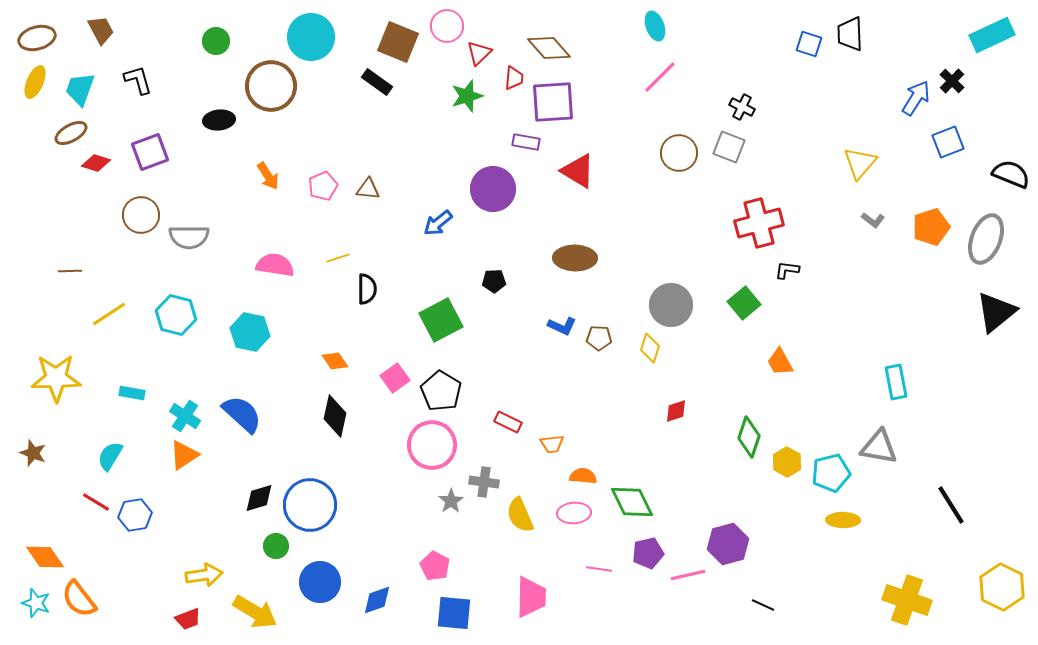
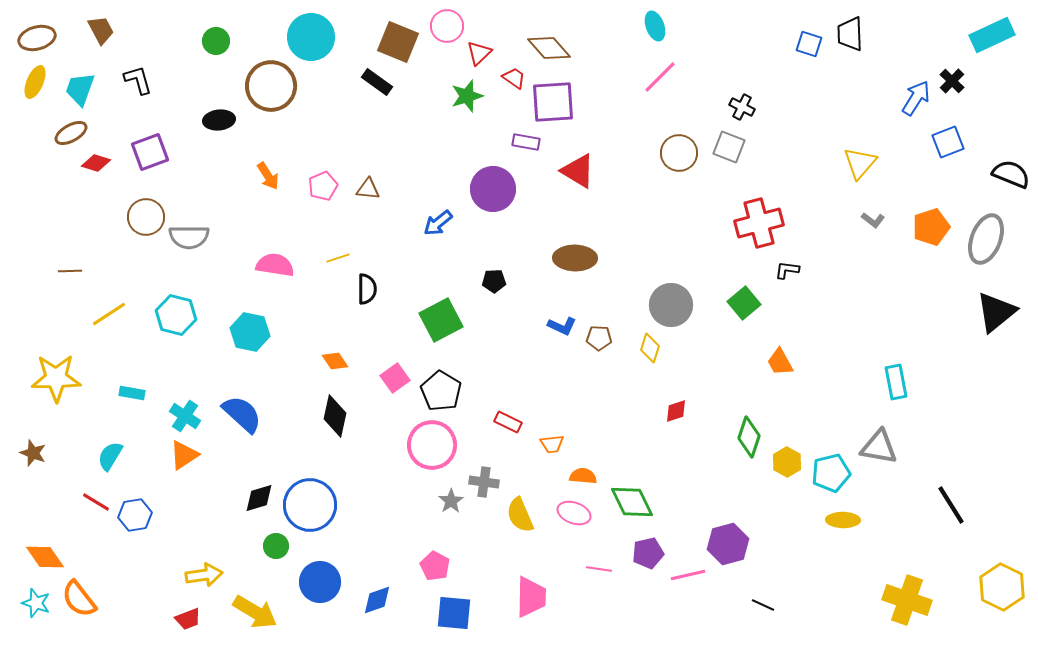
red trapezoid at (514, 78): rotated 60 degrees counterclockwise
brown circle at (141, 215): moved 5 px right, 2 px down
pink ellipse at (574, 513): rotated 24 degrees clockwise
